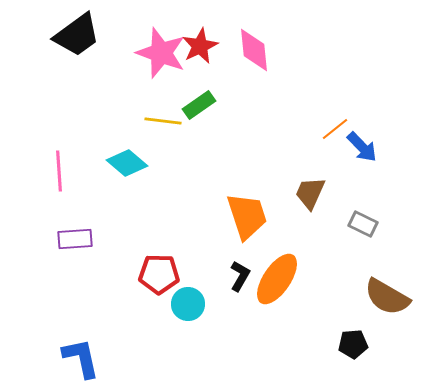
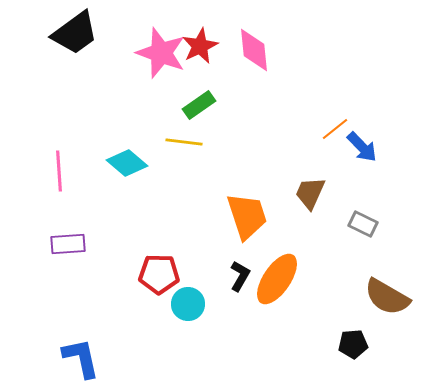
black trapezoid: moved 2 px left, 2 px up
yellow line: moved 21 px right, 21 px down
purple rectangle: moved 7 px left, 5 px down
